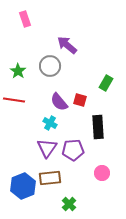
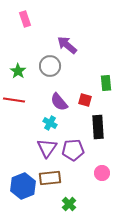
green rectangle: rotated 35 degrees counterclockwise
red square: moved 5 px right
